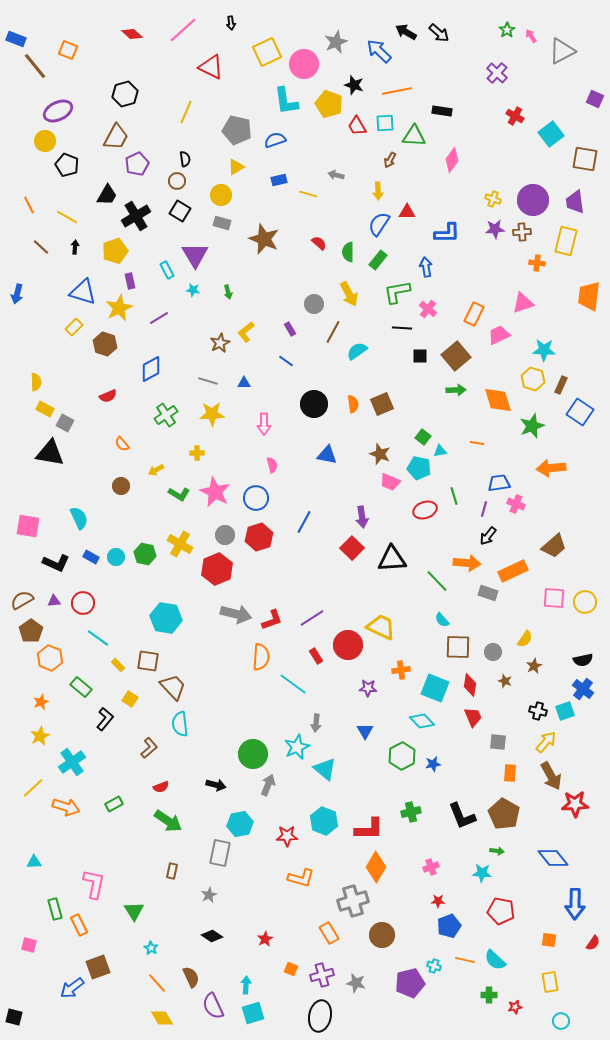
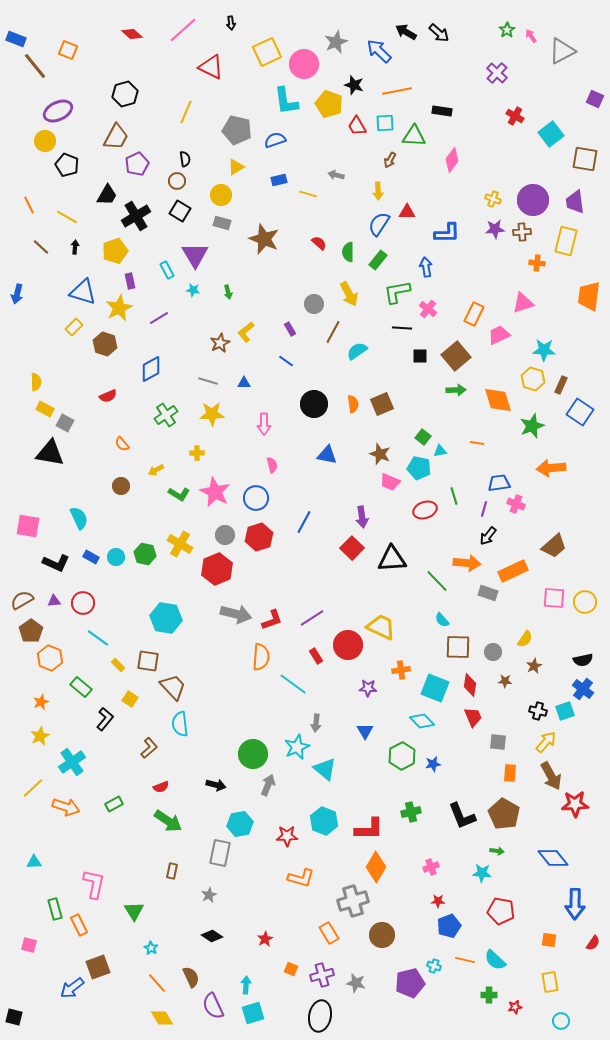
brown star at (505, 681): rotated 16 degrees counterclockwise
